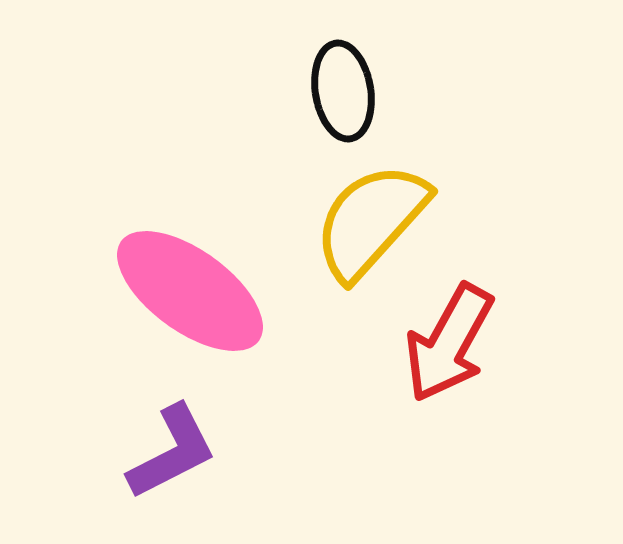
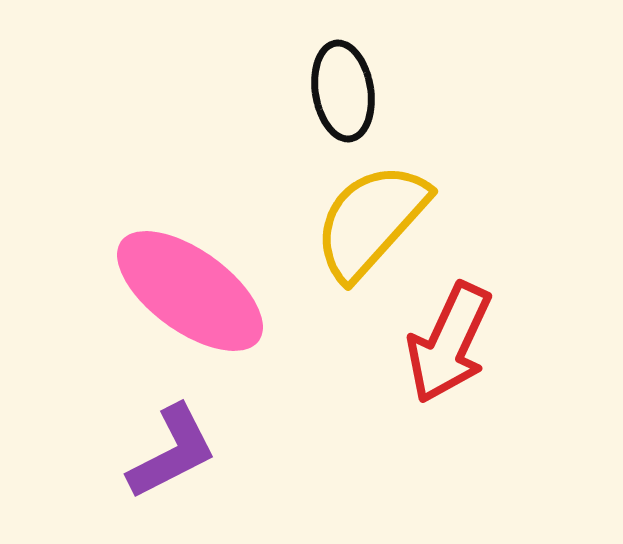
red arrow: rotated 4 degrees counterclockwise
